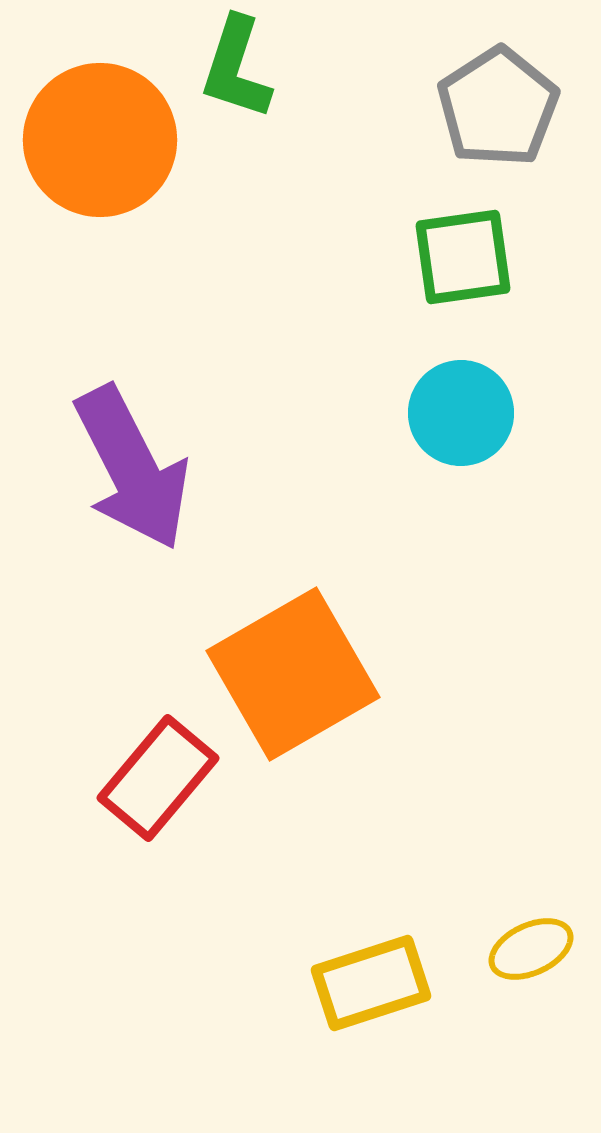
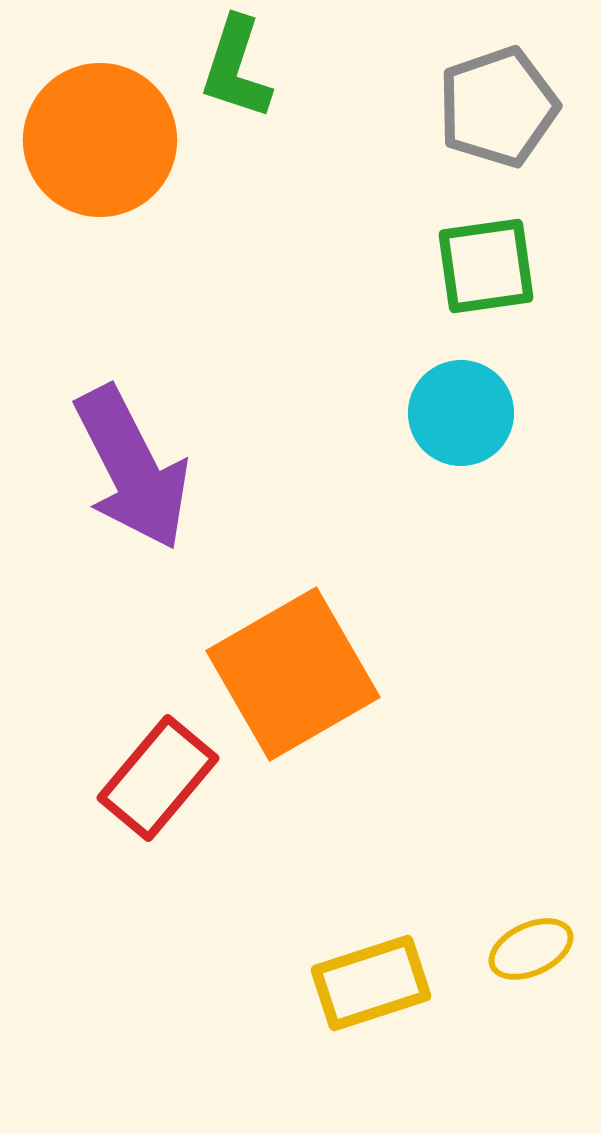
gray pentagon: rotated 14 degrees clockwise
green square: moved 23 px right, 9 px down
